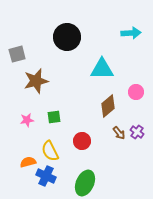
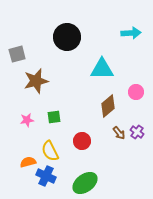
green ellipse: rotated 30 degrees clockwise
